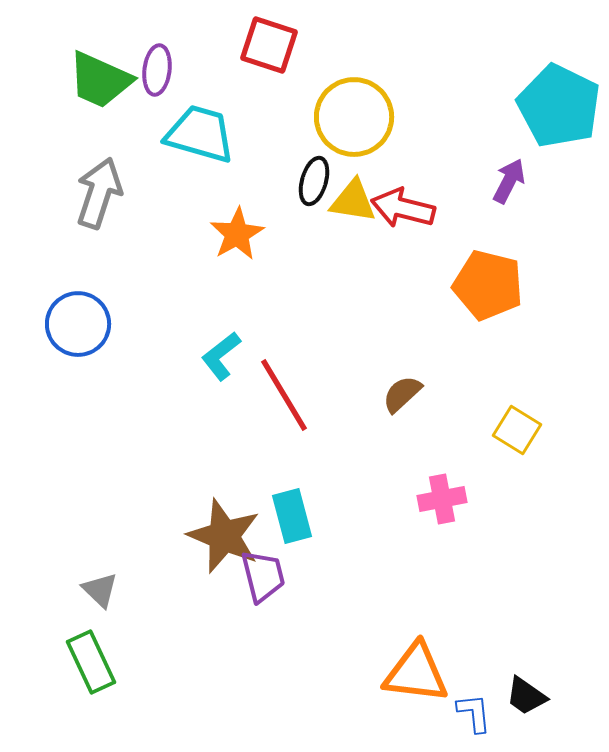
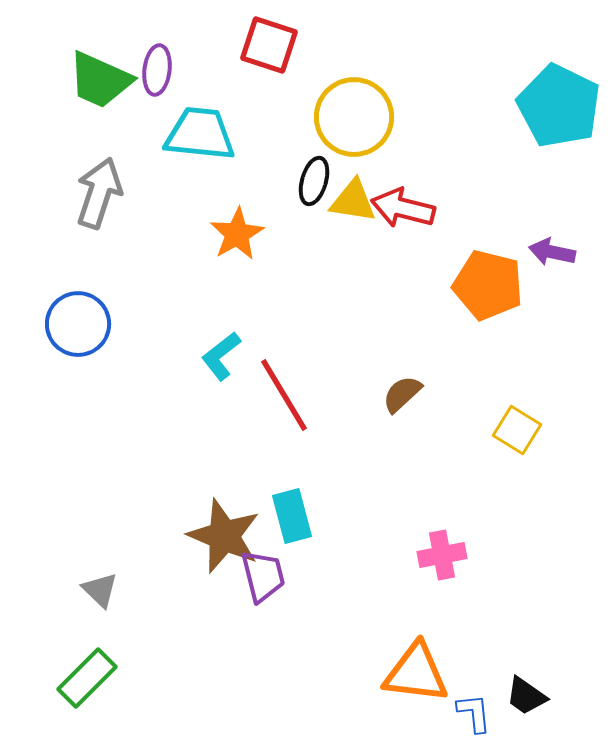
cyan trapezoid: rotated 10 degrees counterclockwise
purple arrow: moved 43 px right, 71 px down; rotated 105 degrees counterclockwise
pink cross: moved 56 px down
green rectangle: moved 4 px left, 16 px down; rotated 70 degrees clockwise
